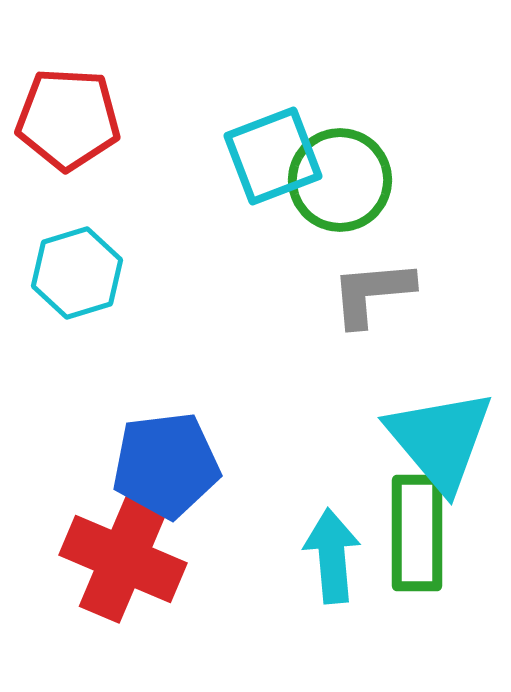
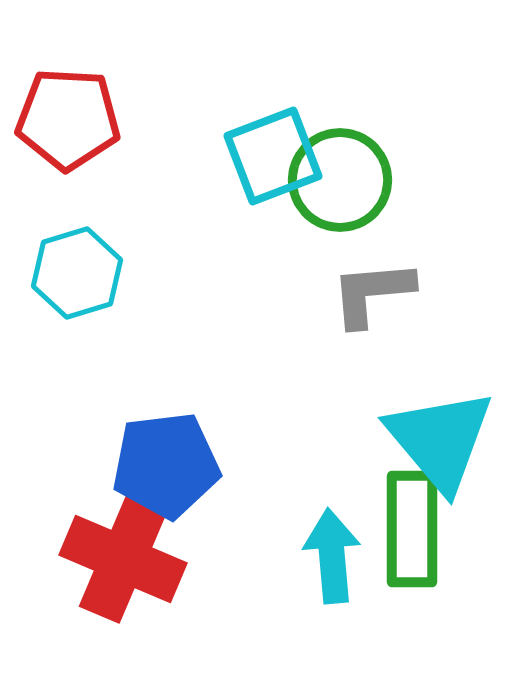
green rectangle: moved 5 px left, 4 px up
